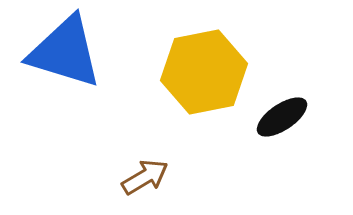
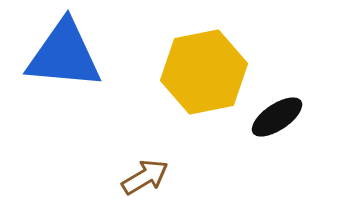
blue triangle: moved 1 px left, 3 px down; rotated 12 degrees counterclockwise
black ellipse: moved 5 px left
